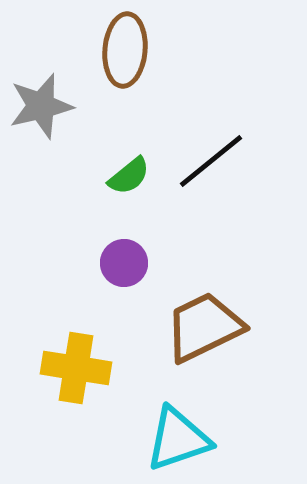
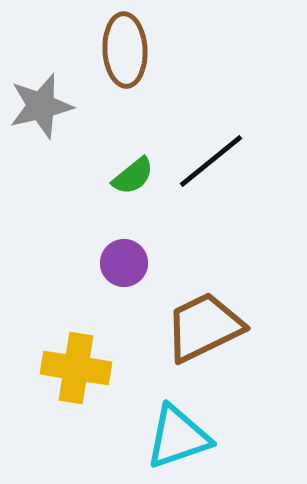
brown ellipse: rotated 8 degrees counterclockwise
green semicircle: moved 4 px right
cyan triangle: moved 2 px up
